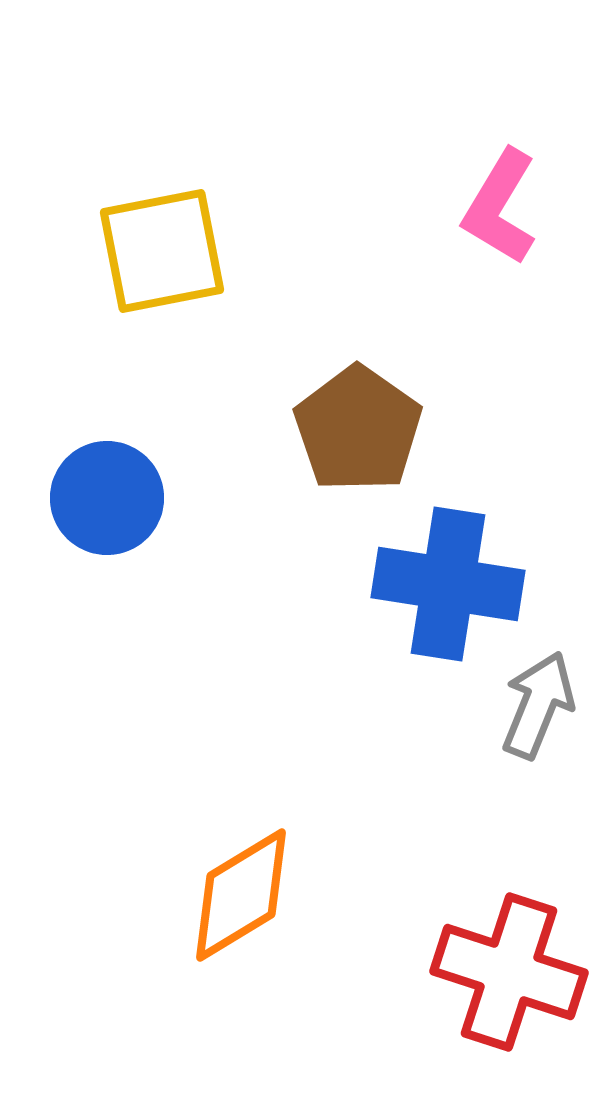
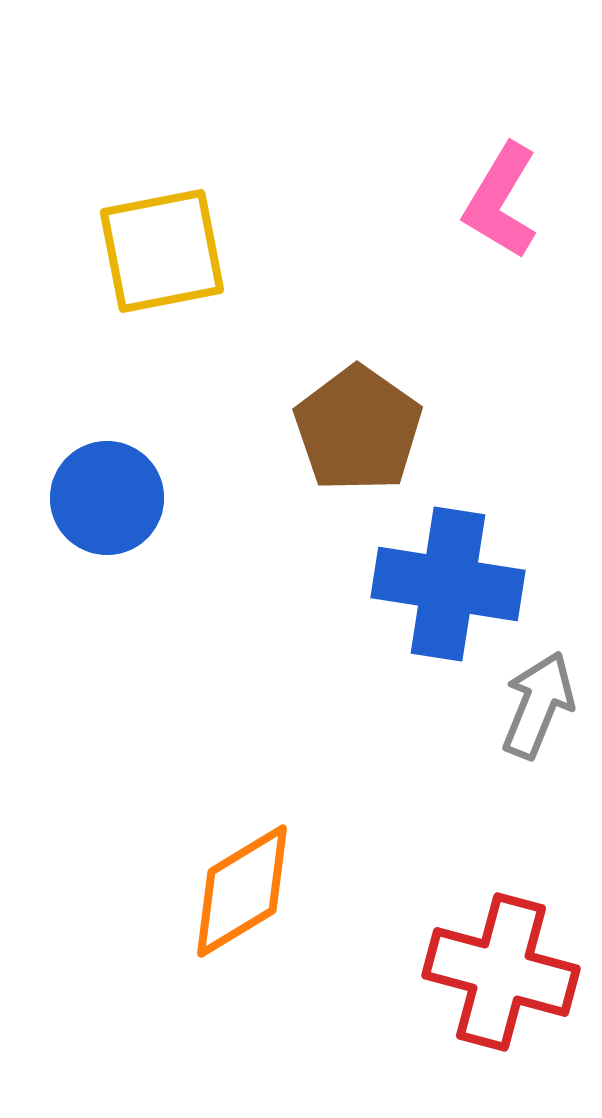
pink L-shape: moved 1 px right, 6 px up
orange diamond: moved 1 px right, 4 px up
red cross: moved 8 px left; rotated 3 degrees counterclockwise
